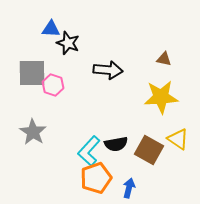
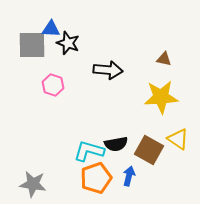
gray square: moved 28 px up
gray star: moved 52 px down; rotated 24 degrees counterclockwise
cyan L-shape: rotated 64 degrees clockwise
blue arrow: moved 12 px up
